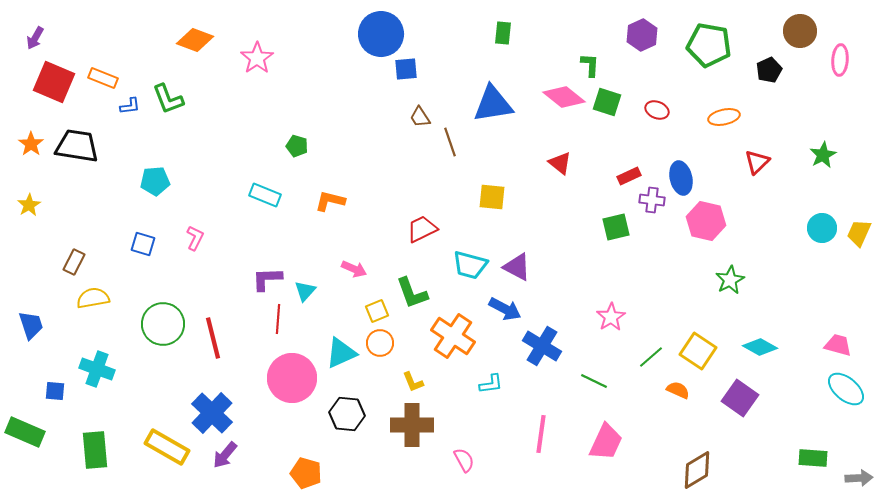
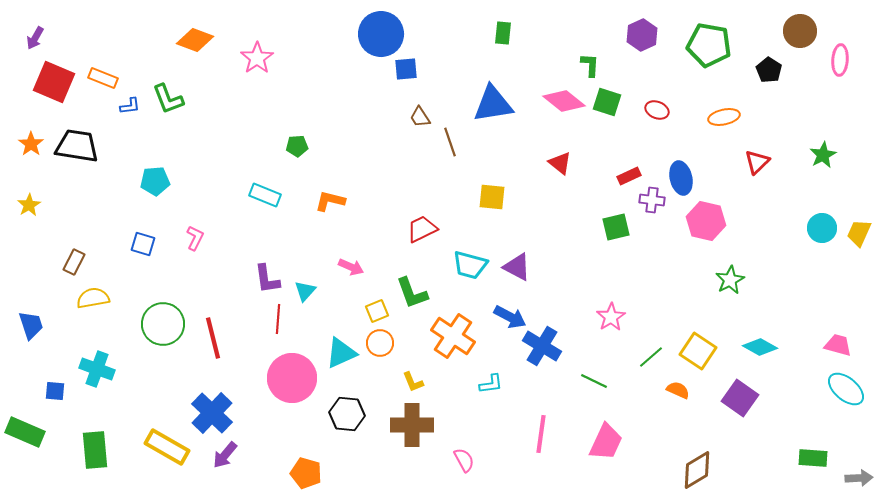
black pentagon at (769, 70): rotated 15 degrees counterclockwise
pink diamond at (564, 97): moved 4 px down
green pentagon at (297, 146): rotated 20 degrees counterclockwise
pink arrow at (354, 269): moved 3 px left, 2 px up
purple L-shape at (267, 279): rotated 96 degrees counterclockwise
blue arrow at (505, 309): moved 5 px right, 8 px down
